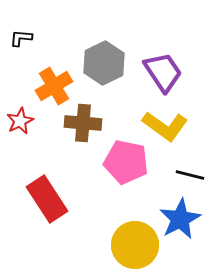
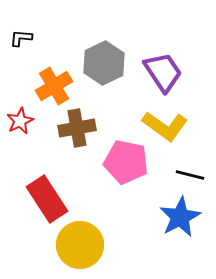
brown cross: moved 6 px left, 5 px down; rotated 15 degrees counterclockwise
blue star: moved 2 px up
yellow circle: moved 55 px left
